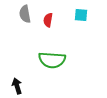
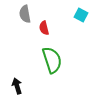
cyan square: rotated 24 degrees clockwise
red semicircle: moved 4 px left, 8 px down; rotated 24 degrees counterclockwise
green semicircle: rotated 112 degrees counterclockwise
